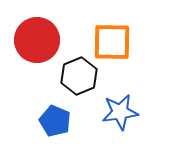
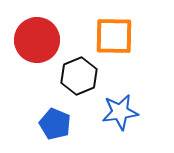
orange square: moved 2 px right, 6 px up
blue pentagon: moved 3 px down
